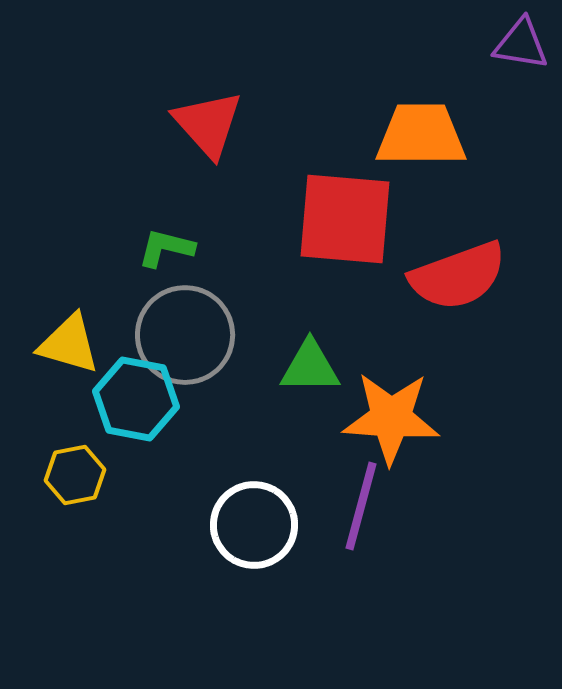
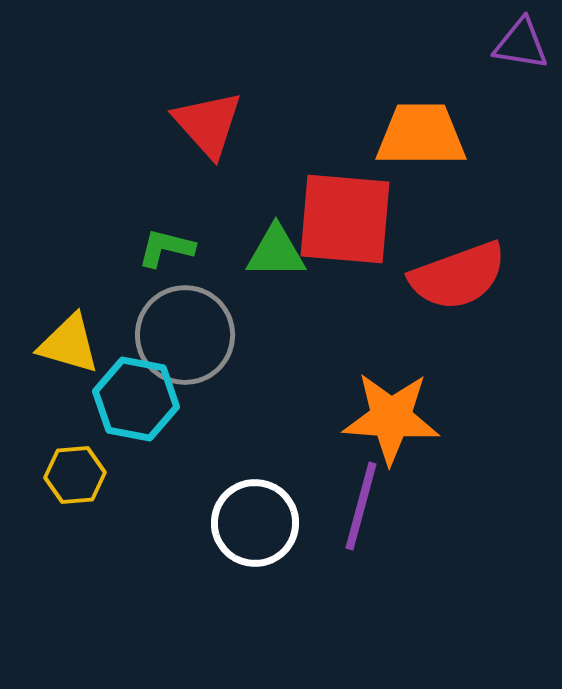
green triangle: moved 34 px left, 115 px up
yellow hexagon: rotated 6 degrees clockwise
white circle: moved 1 px right, 2 px up
